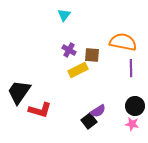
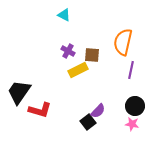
cyan triangle: rotated 40 degrees counterclockwise
orange semicircle: rotated 88 degrees counterclockwise
purple cross: moved 1 px left, 1 px down
purple line: moved 2 px down; rotated 12 degrees clockwise
purple semicircle: rotated 14 degrees counterclockwise
black square: moved 1 px left, 1 px down
